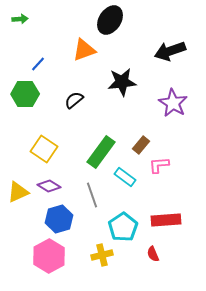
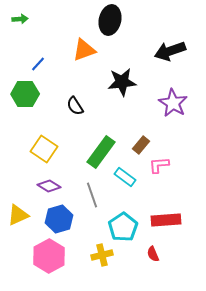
black ellipse: rotated 20 degrees counterclockwise
black semicircle: moved 1 px right, 6 px down; rotated 84 degrees counterclockwise
yellow triangle: moved 23 px down
